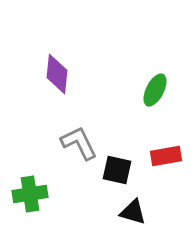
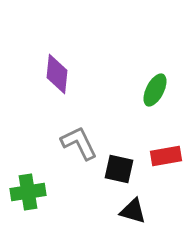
black square: moved 2 px right, 1 px up
green cross: moved 2 px left, 2 px up
black triangle: moved 1 px up
